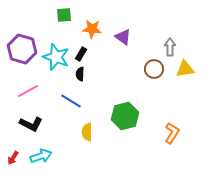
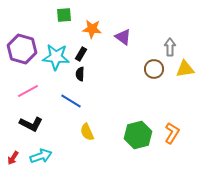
cyan star: rotated 16 degrees counterclockwise
green hexagon: moved 13 px right, 19 px down
yellow semicircle: rotated 24 degrees counterclockwise
